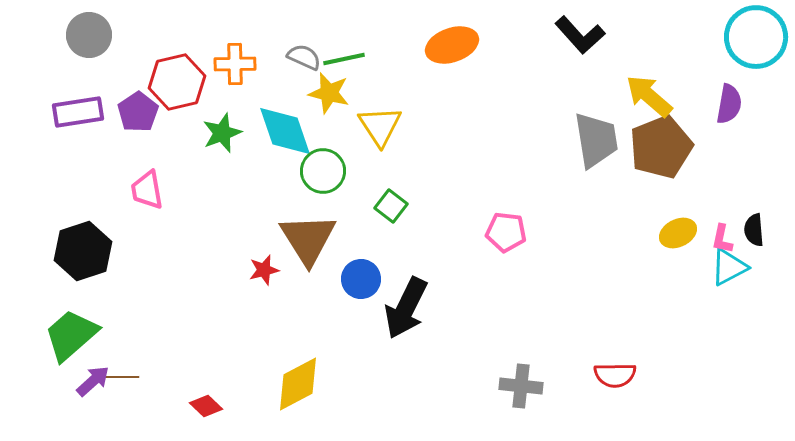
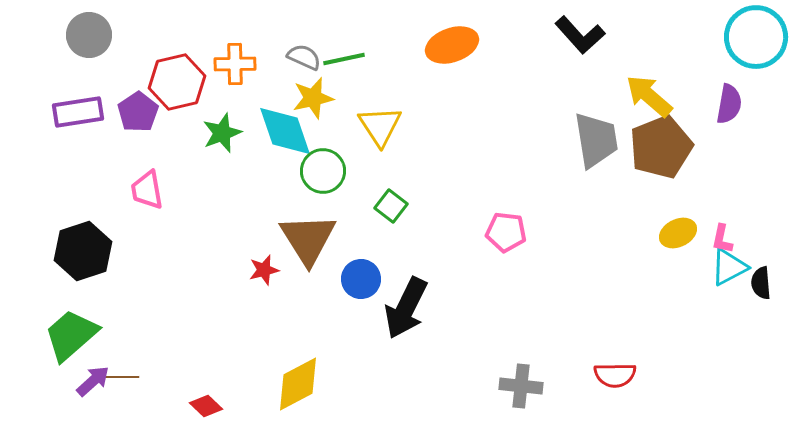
yellow star: moved 16 px left, 5 px down; rotated 27 degrees counterclockwise
black semicircle: moved 7 px right, 53 px down
